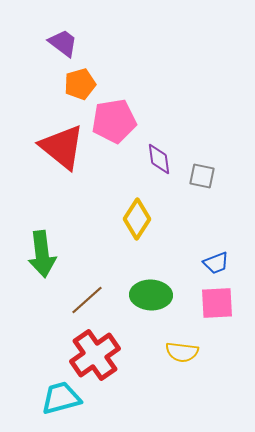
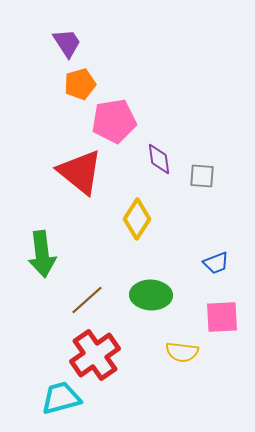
purple trapezoid: moved 4 px right; rotated 20 degrees clockwise
red triangle: moved 18 px right, 25 px down
gray square: rotated 8 degrees counterclockwise
pink square: moved 5 px right, 14 px down
